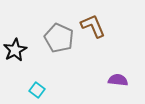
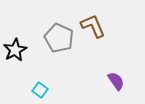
purple semicircle: moved 2 px left, 1 px down; rotated 48 degrees clockwise
cyan square: moved 3 px right
